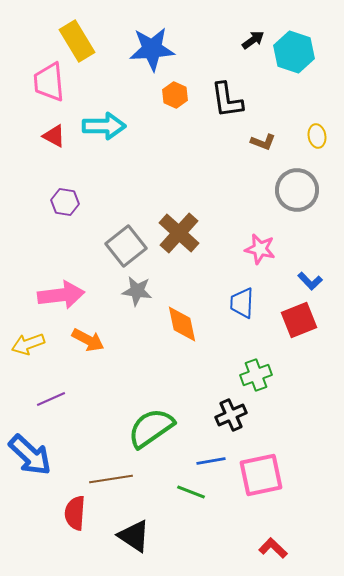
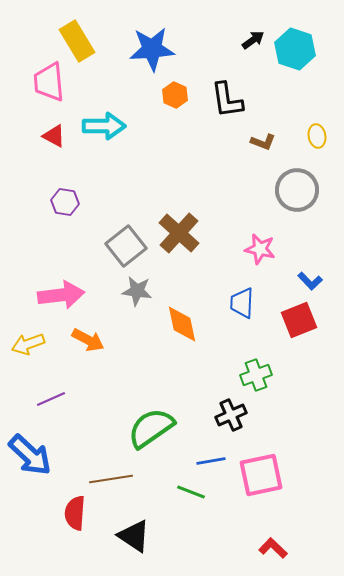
cyan hexagon: moved 1 px right, 3 px up
